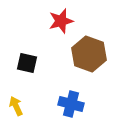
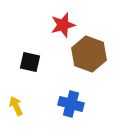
red star: moved 2 px right, 4 px down
black square: moved 3 px right, 1 px up
